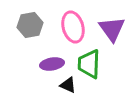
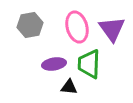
pink ellipse: moved 4 px right
purple ellipse: moved 2 px right
black triangle: moved 1 px right, 2 px down; rotated 18 degrees counterclockwise
